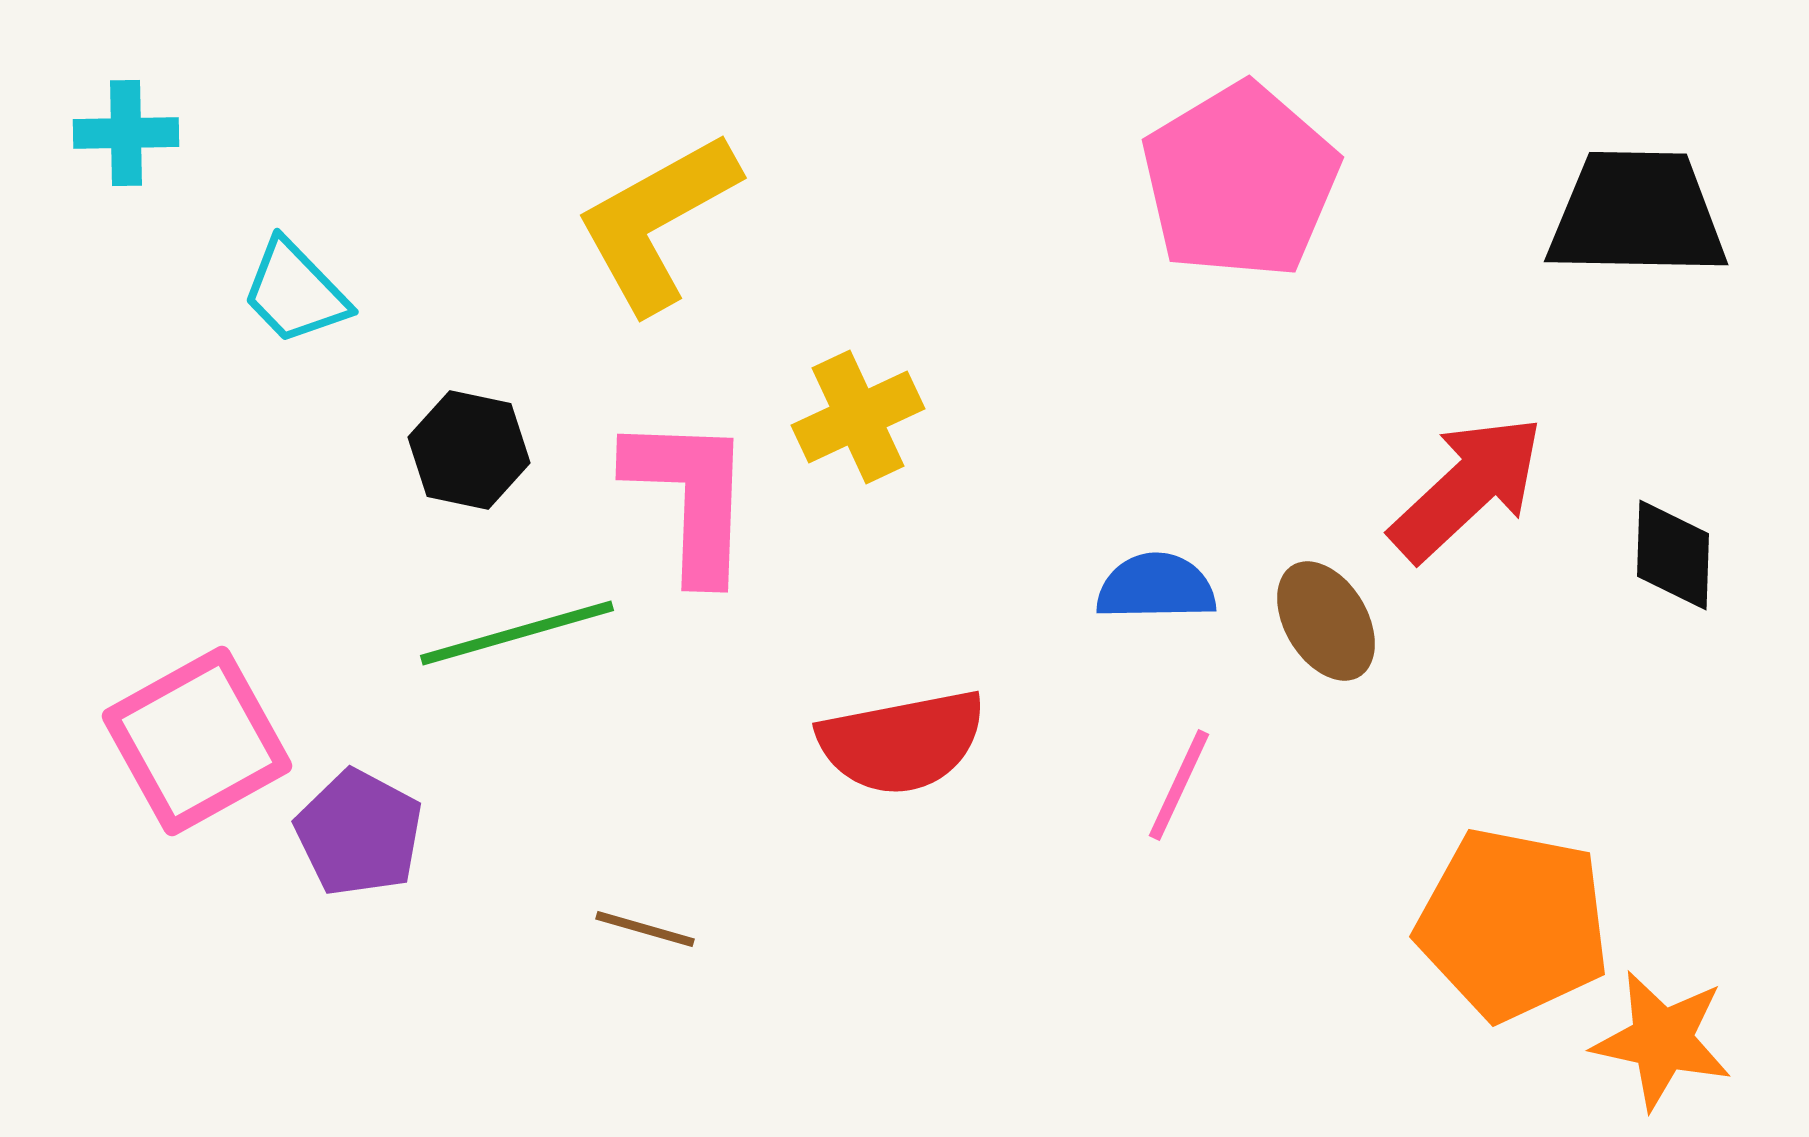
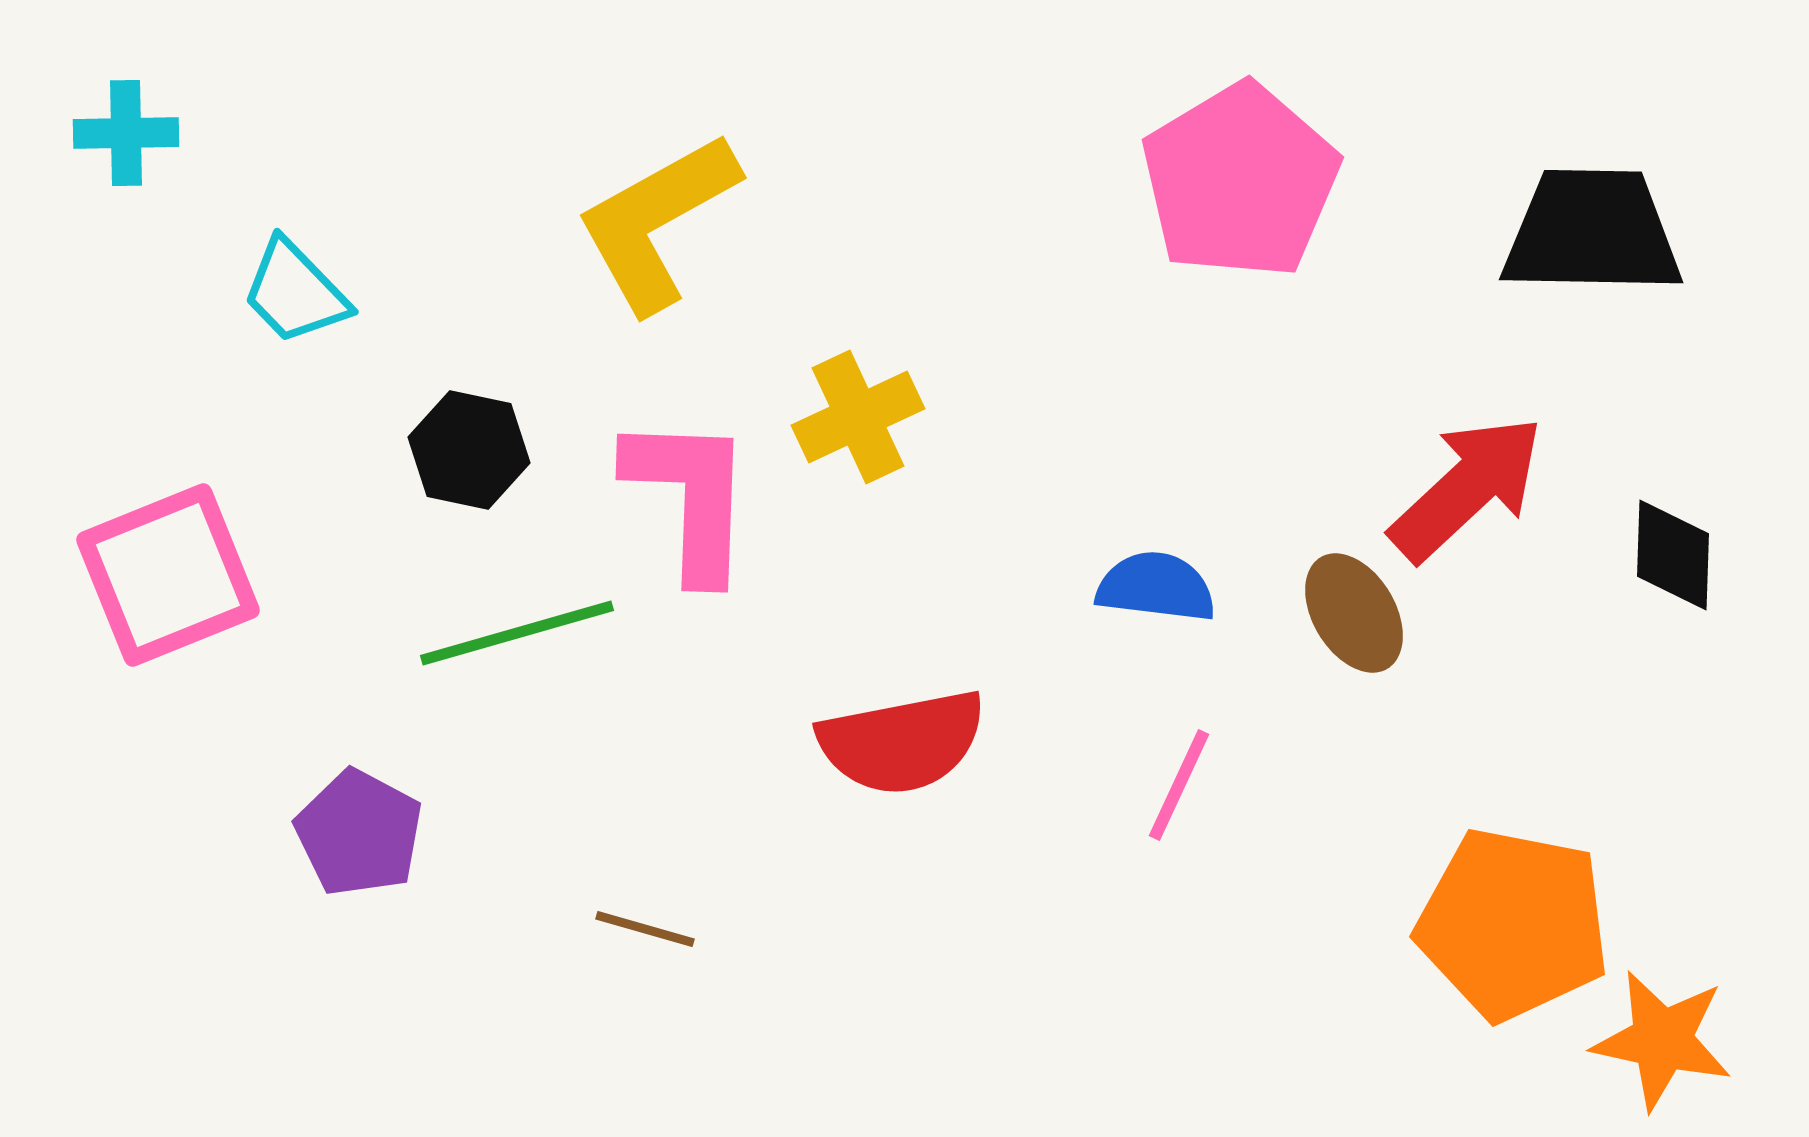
black trapezoid: moved 45 px left, 18 px down
blue semicircle: rotated 8 degrees clockwise
brown ellipse: moved 28 px right, 8 px up
pink square: moved 29 px left, 166 px up; rotated 7 degrees clockwise
